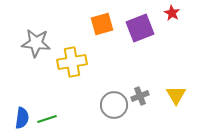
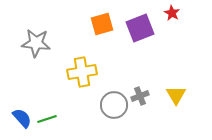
yellow cross: moved 10 px right, 10 px down
blue semicircle: rotated 50 degrees counterclockwise
